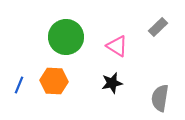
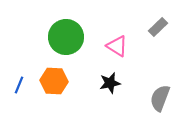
black star: moved 2 px left
gray semicircle: rotated 12 degrees clockwise
